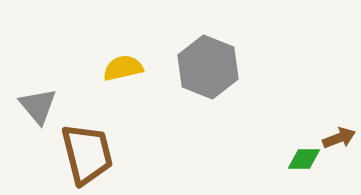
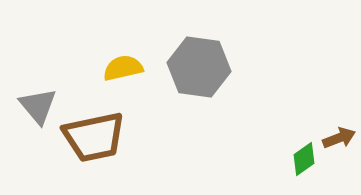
gray hexagon: moved 9 px left; rotated 14 degrees counterclockwise
brown trapezoid: moved 7 px right, 17 px up; rotated 92 degrees clockwise
green diamond: rotated 36 degrees counterclockwise
